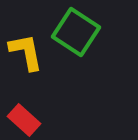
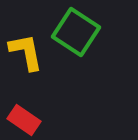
red rectangle: rotated 8 degrees counterclockwise
